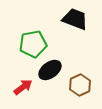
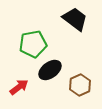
black trapezoid: rotated 16 degrees clockwise
red arrow: moved 4 px left
